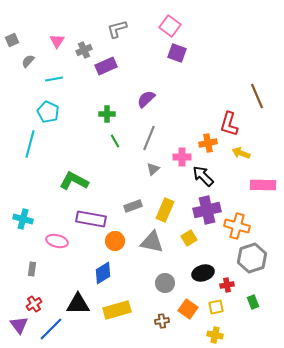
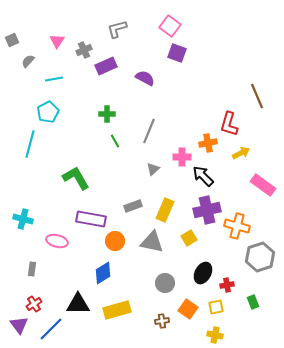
purple semicircle at (146, 99): moved 1 px left, 21 px up; rotated 72 degrees clockwise
cyan pentagon at (48, 112): rotated 20 degrees clockwise
gray line at (149, 138): moved 7 px up
yellow arrow at (241, 153): rotated 132 degrees clockwise
green L-shape at (74, 181): moved 2 px right, 3 px up; rotated 32 degrees clockwise
pink rectangle at (263, 185): rotated 35 degrees clockwise
gray hexagon at (252, 258): moved 8 px right, 1 px up
black ellipse at (203, 273): rotated 45 degrees counterclockwise
